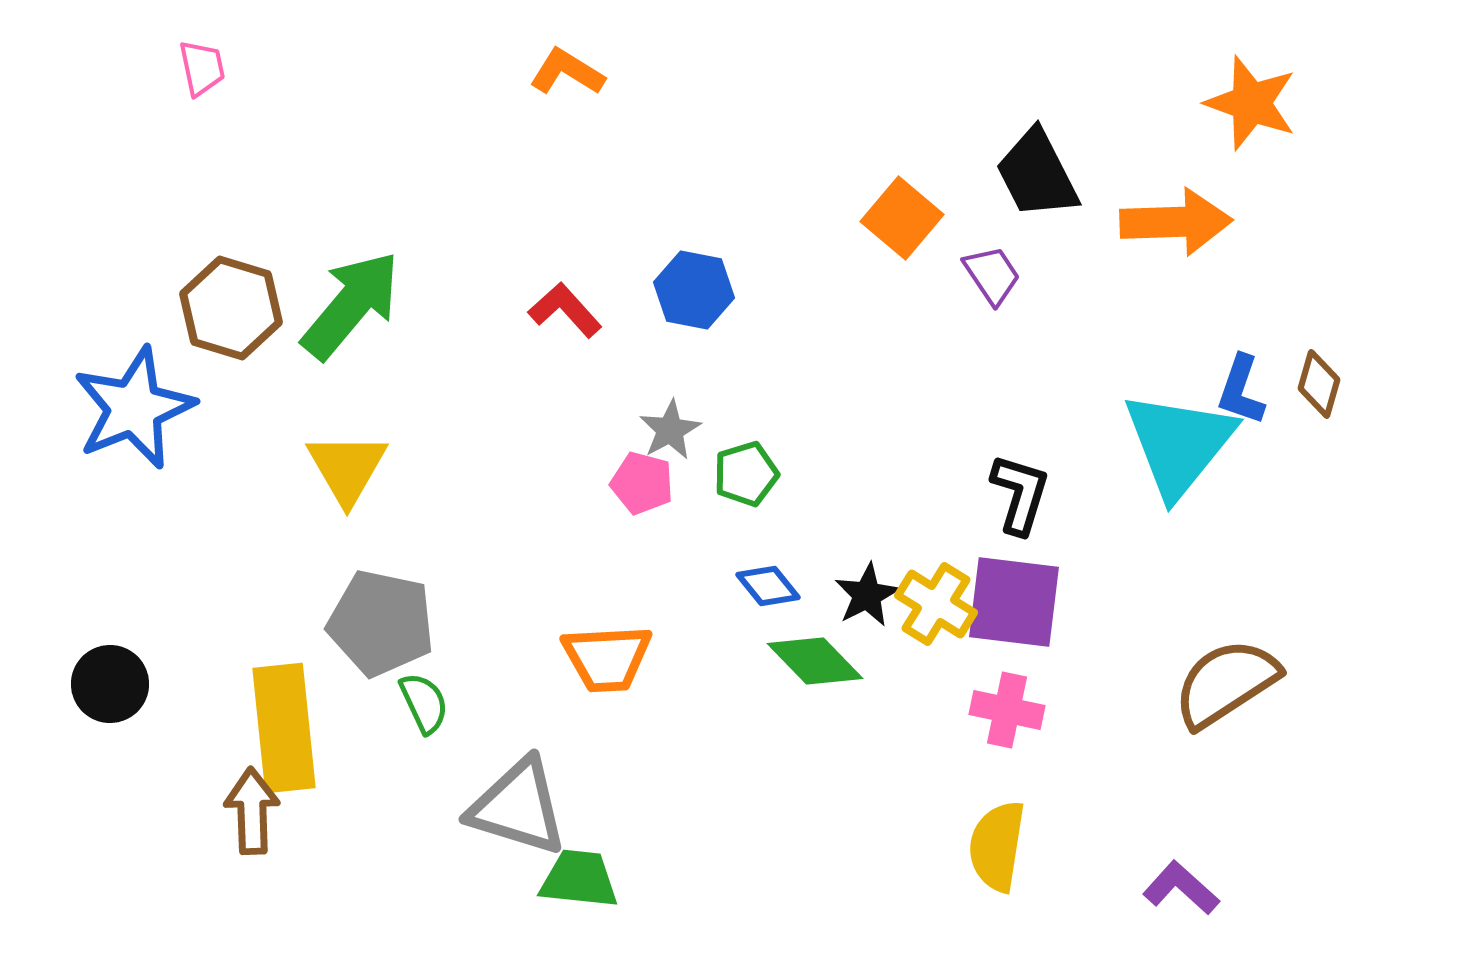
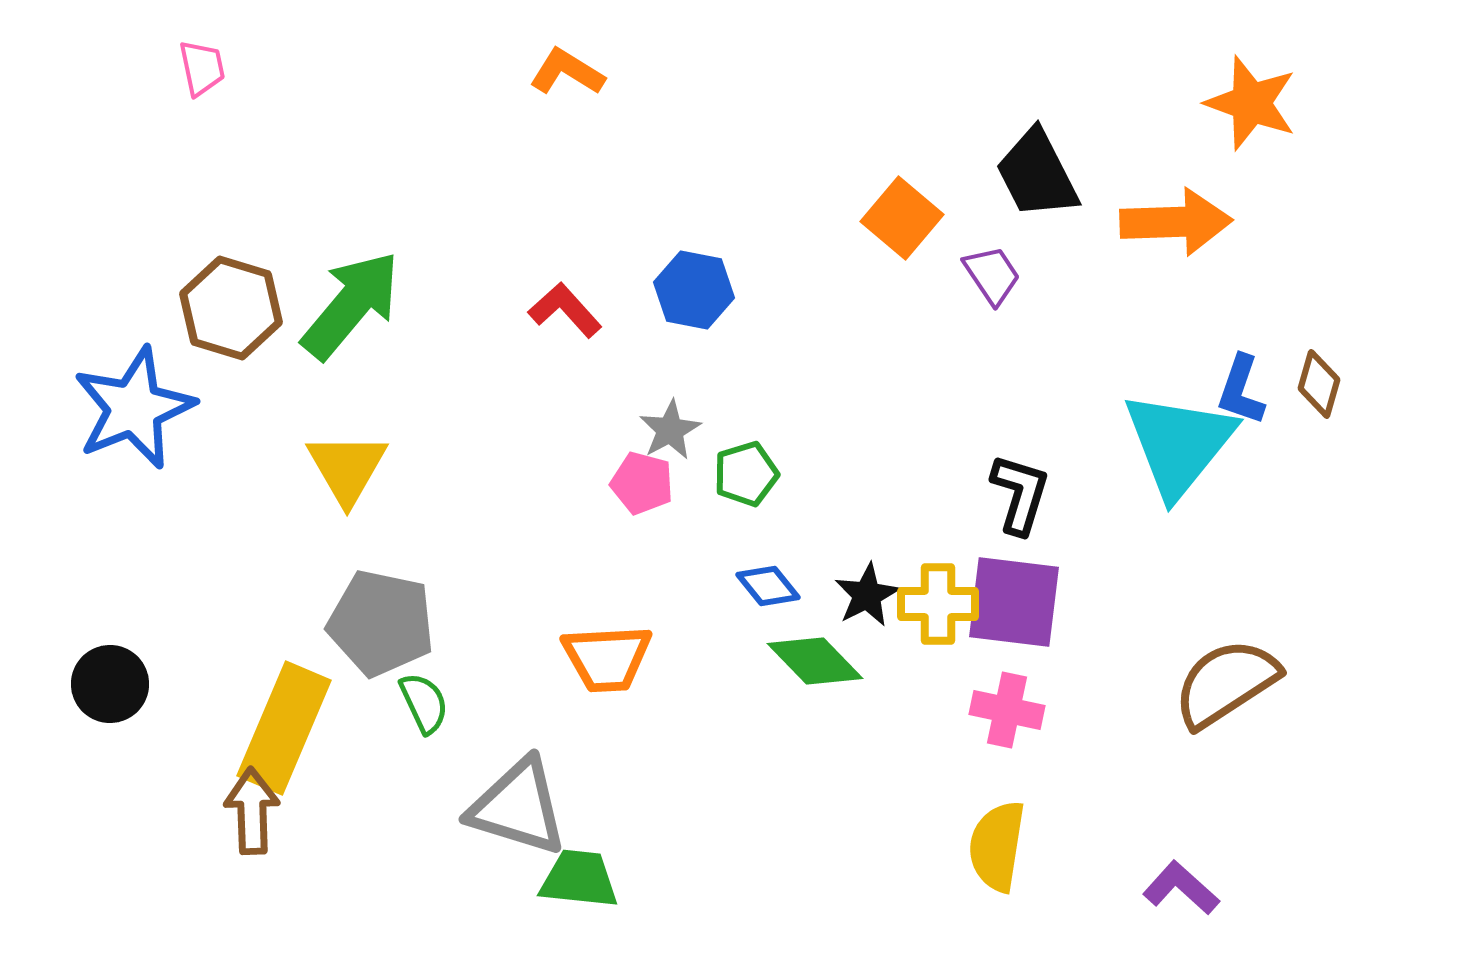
yellow cross: moved 2 px right; rotated 32 degrees counterclockwise
yellow rectangle: rotated 29 degrees clockwise
